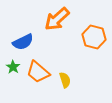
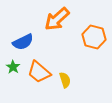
orange trapezoid: moved 1 px right
